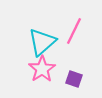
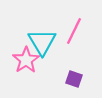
cyan triangle: rotated 20 degrees counterclockwise
pink star: moved 16 px left, 9 px up
